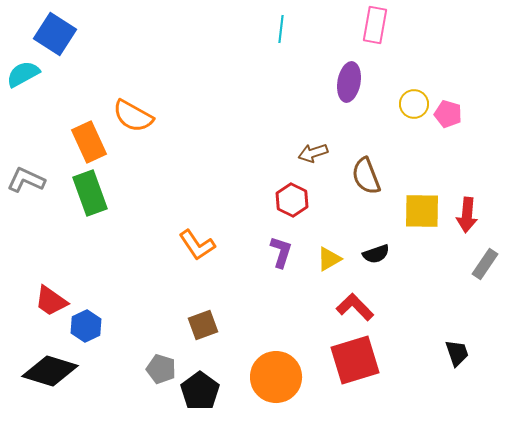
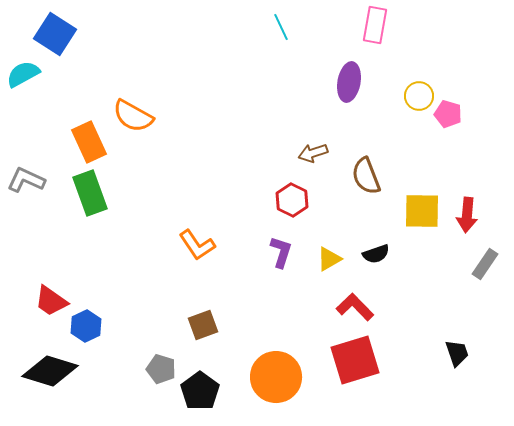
cyan line: moved 2 px up; rotated 32 degrees counterclockwise
yellow circle: moved 5 px right, 8 px up
